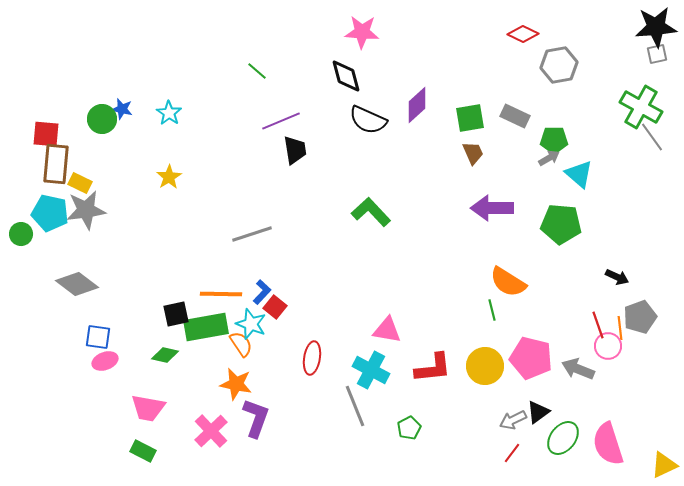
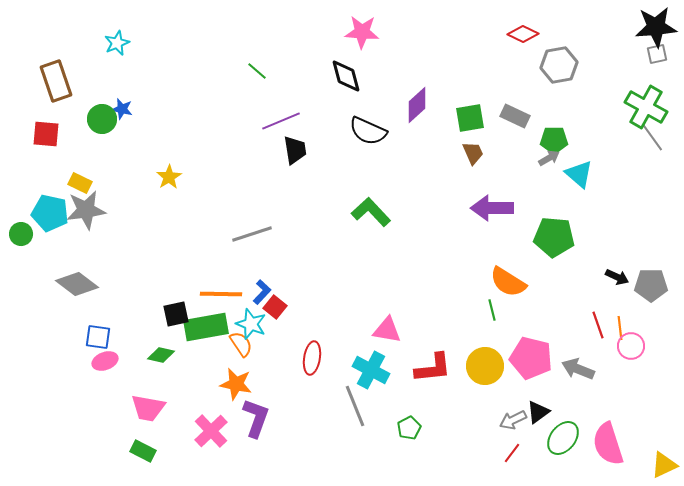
green cross at (641, 107): moved 5 px right
cyan star at (169, 113): moved 52 px left, 70 px up; rotated 15 degrees clockwise
black semicircle at (368, 120): moved 11 px down
brown rectangle at (56, 164): moved 83 px up; rotated 24 degrees counterclockwise
green pentagon at (561, 224): moved 7 px left, 13 px down
gray pentagon at (640, 317): moved 11 px right, 32 px up; rotated 20 degrees clockwise
pink circle at (608, 346): moved 23 px right
green diamond at (165, 355): moved 4 px left
